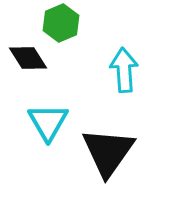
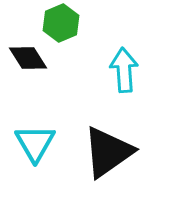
cyan triangle: moved 13 px left, 21 px down
black triangle: rotated 20 degrees clockwise
